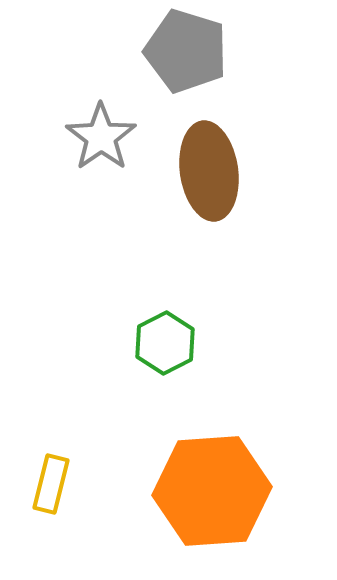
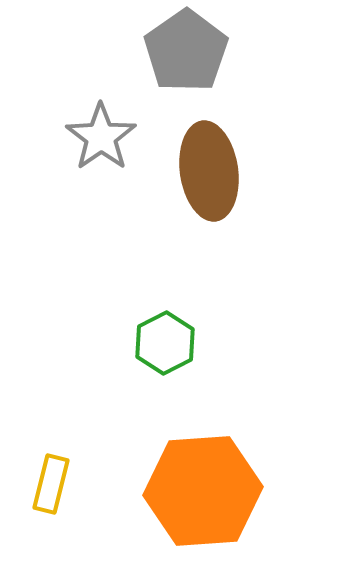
gray pentagon: rotated 20 degrees clockwise
orange hexagon: moved 9 px left
